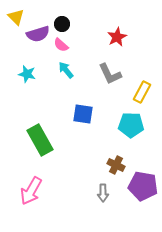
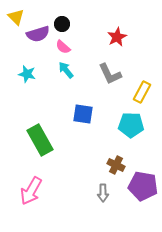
pink semicircle: moved 2 px right, 2 px down
